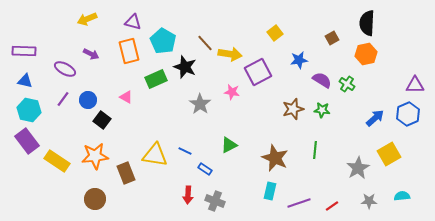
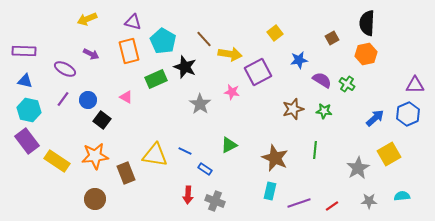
brown line at (205, 43): moved 1 px left, 4 px up
green star at (322, 110): moved 2 px right, 1 px down
